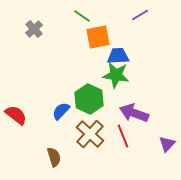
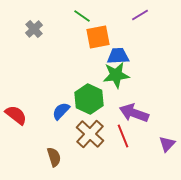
green star: rotated 16 degrees counterclockwise
